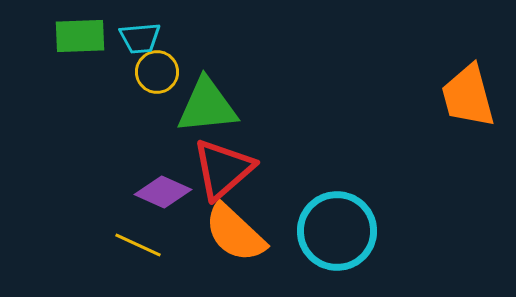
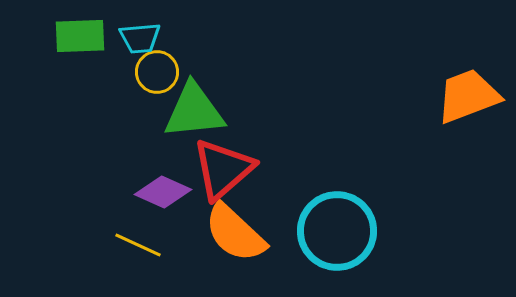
orange trapezoid: rotated 84 degrees clockwise
green triangle: moved 13 px left, 5 px down
